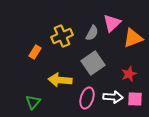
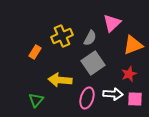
gray semicircle: moved 2 px left, 5 px down
orange triangle: moved 7 px down
white arrow: moved 3 px up
green triangle: moved 3 px right, 2 px up
